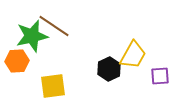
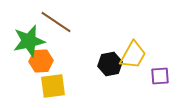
brown line: moved 2 px right, 4 px up
green star: moved 3 px left, 5 px down
orange hexagon: moved 24 px right
black hexagon: moved 1 px right, 5 px up; rotated 15 degrees clockwise
